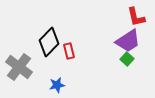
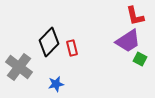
red L-shape: moved 1 px left, 1 px up
red rectangle: moved 3 px right, 3 px up
green square: moved 13 px right; rotated 16 degrees counterclockwise
blue star: moved 1 px left, 1 px up
